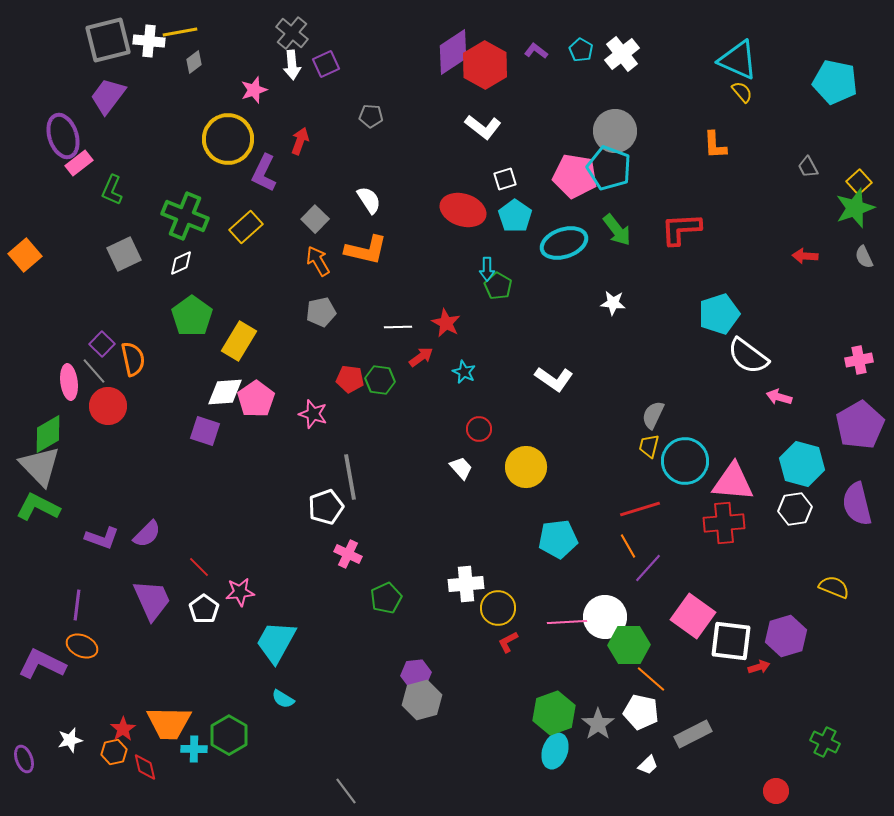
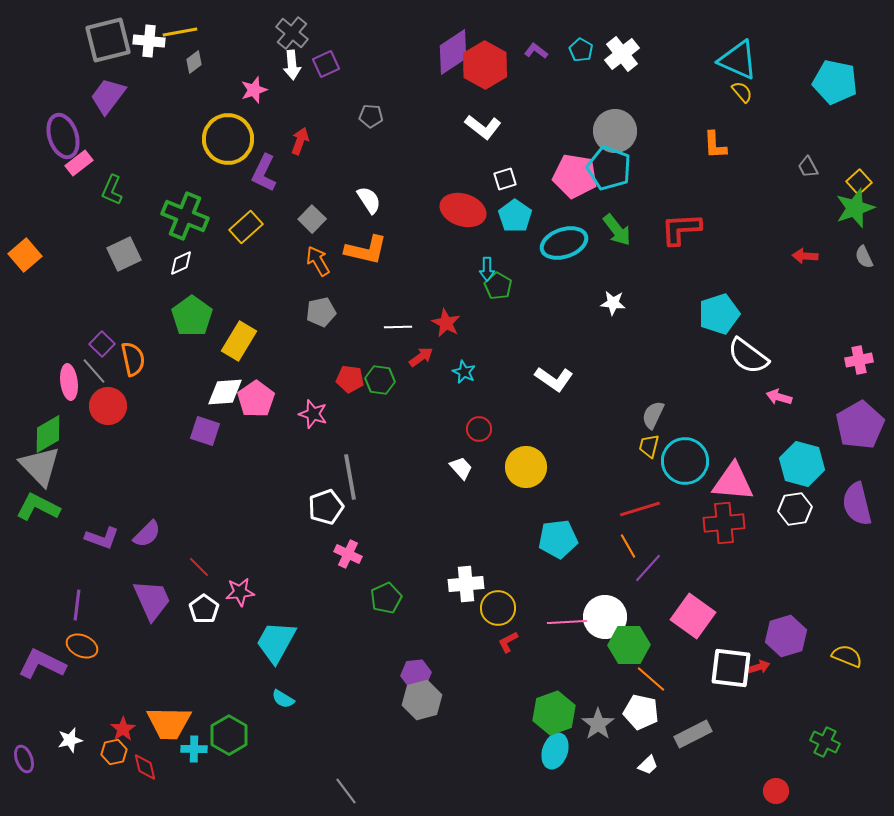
gray square at (315, 219): moved 3 px left
yellow semicircle at (834, 587): moved 13 px right, 69 px down
white square at (731, 641): moved 27 px down
